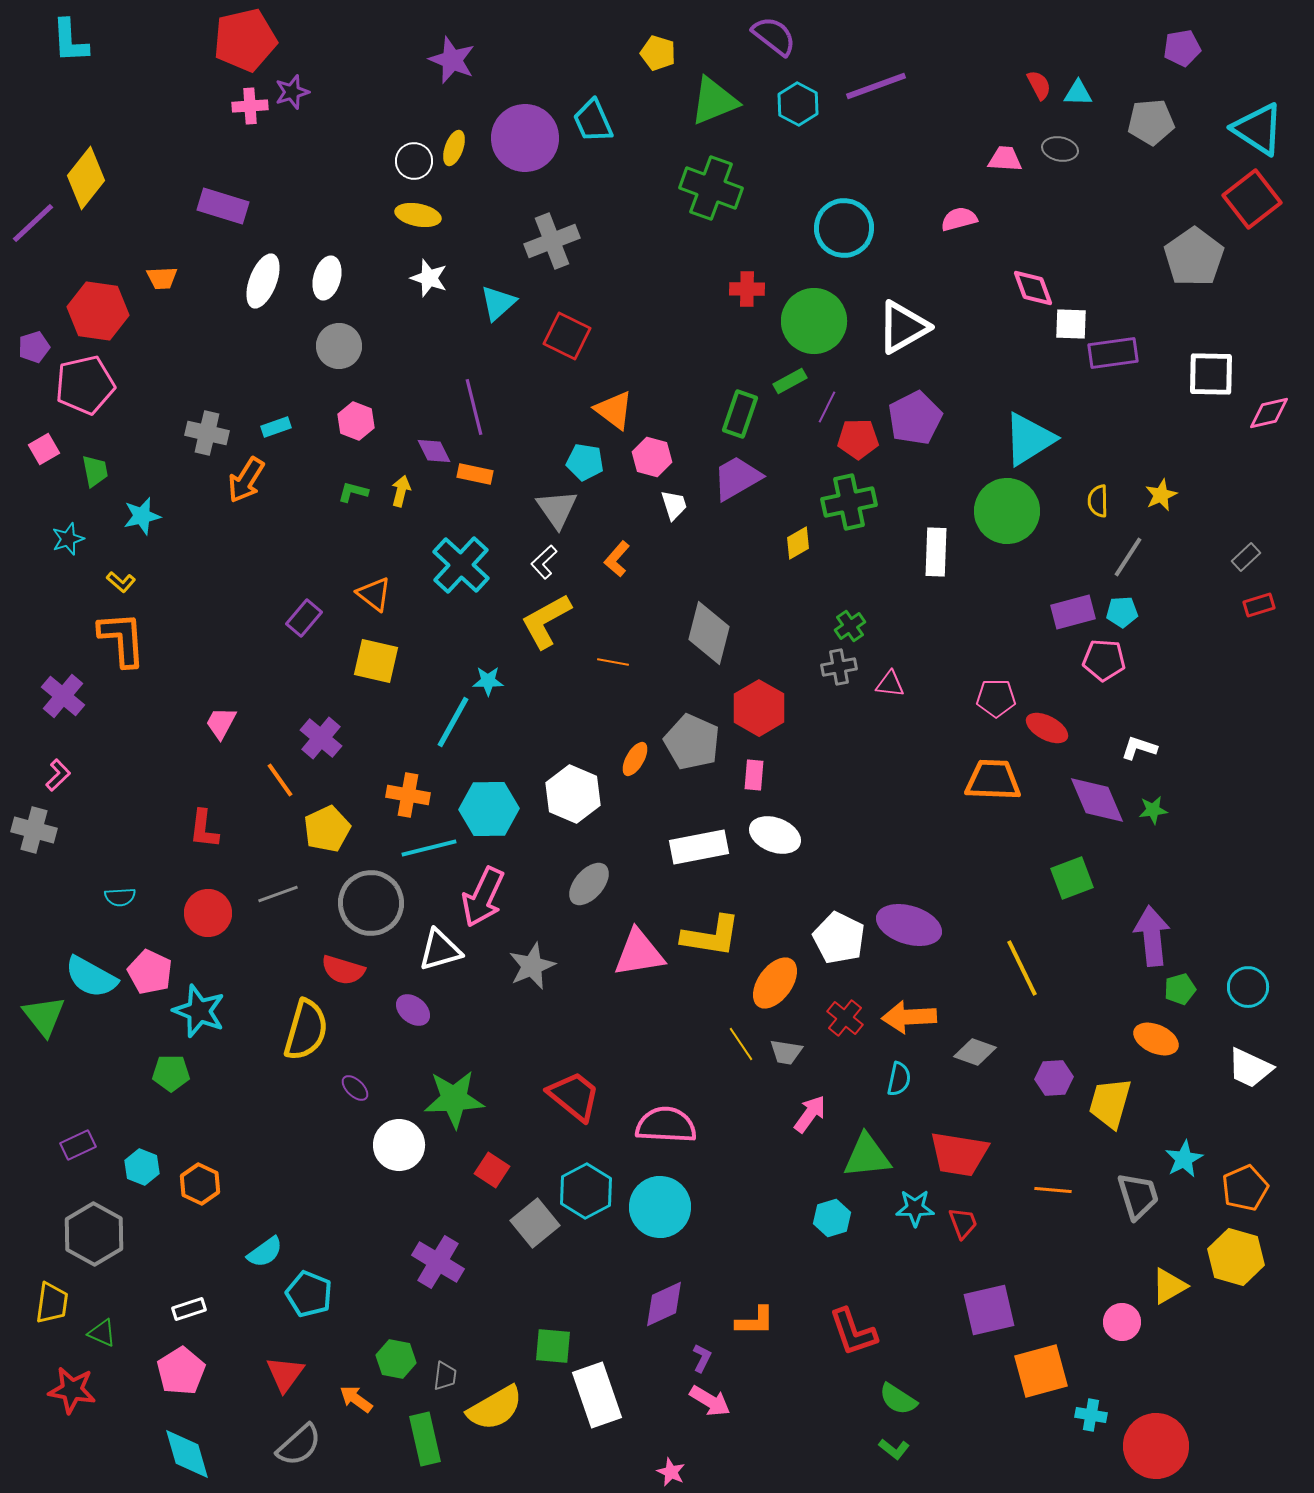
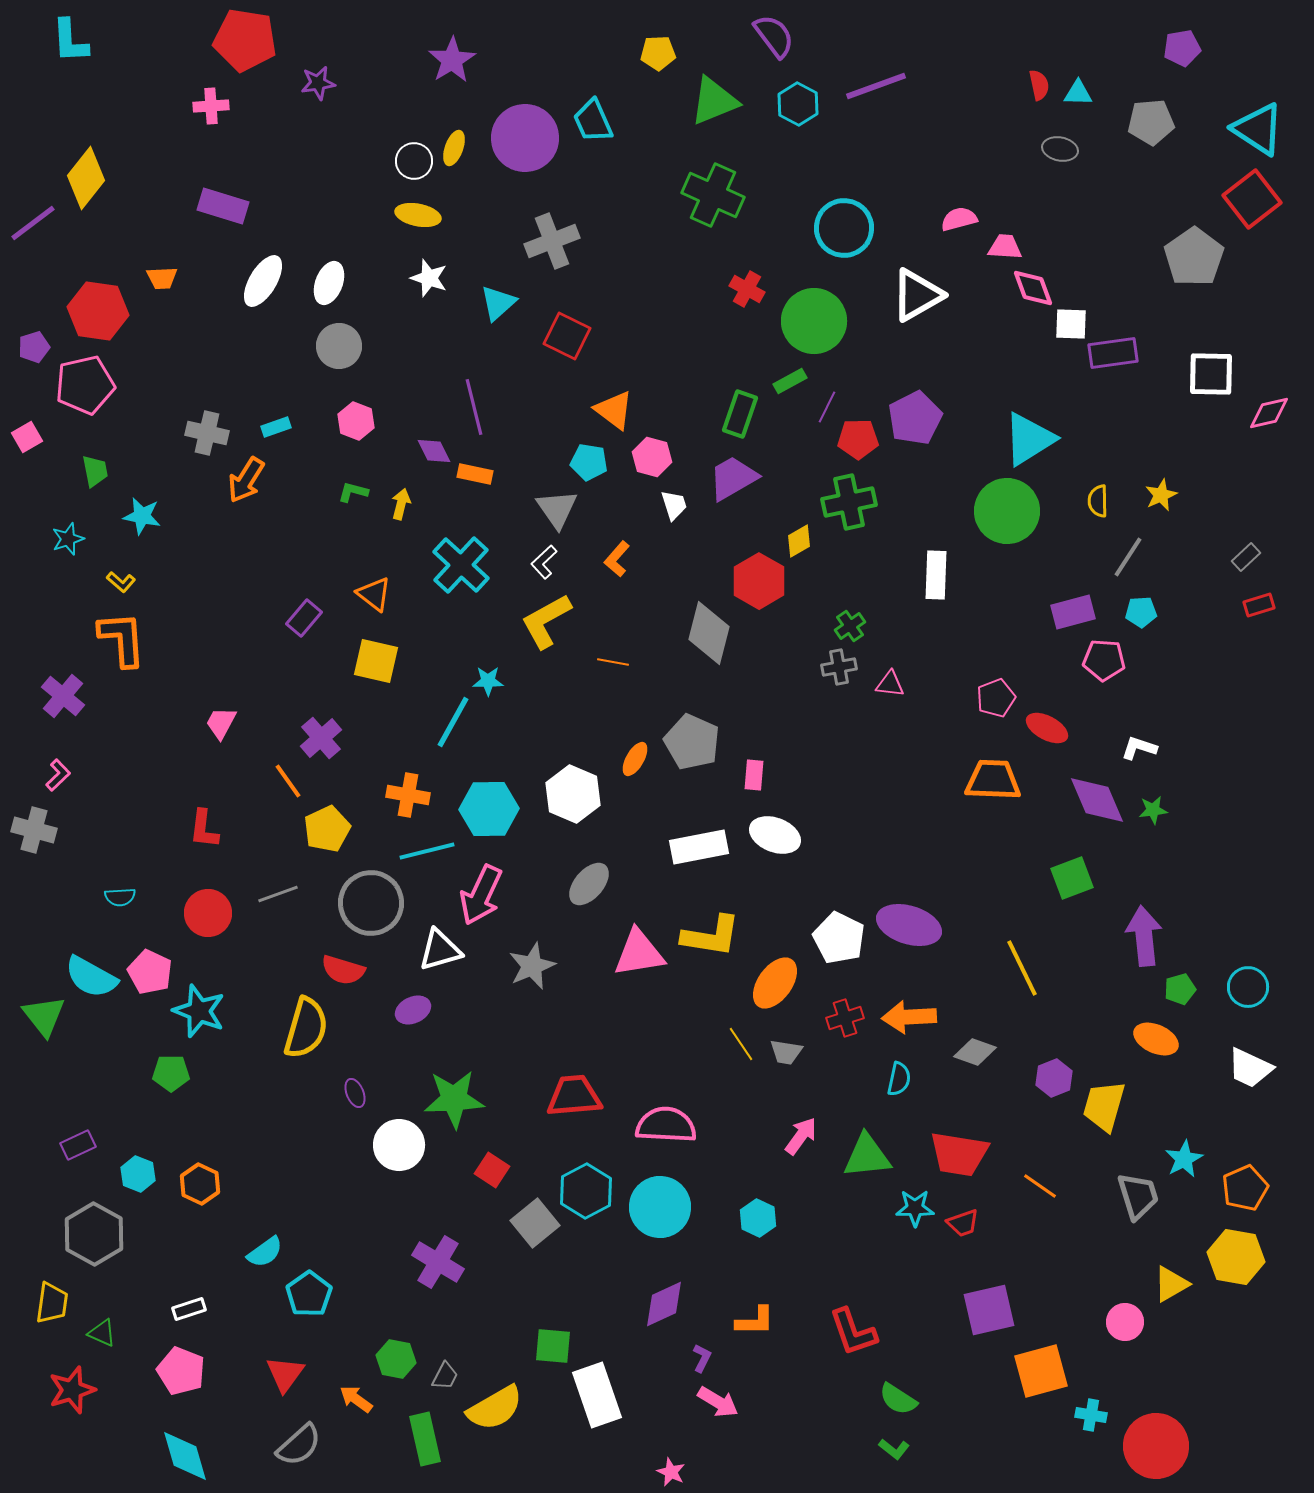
purple semicircle at (774, 36): rotated 15 degrees clockwise
red pentagon at (245, 40): rotated 22 degrees clockwise
yellow pentagon at (658, 53): rotated 20 degrees counterclockwise
purple star at (452, 60): rotated 18 degrees clockwise
red semicircle at (1039, 85): rotated 16 degrees clockwise
purple star at (292, 92): moved 26 px right, 9 px up; rotated 8 degrees clockwise
pink cross at (250, 106): moved 39 px left
pink trapezoid at (1005, 159): moved 88 px down
green cross at (711, 188): moved 2 px right, 7 px down; rotated 4 degrees clockwise
purple line at (33, 223): rotated 6 degrees clockwise
white ellipse at (327, 278): moved 2 px right, 5 px down; rotated 6 degrees clockwise
white ellipse at (263, 281): rotated 10 degrees clockwise
red cross at (747, 289): rotated 28 degrees clockwise
white triangle at (903, 327): moved 14 px right, 32 px up
pink square at (44, 449): moved 17 px left, 12 px up
cyan pentagon at (585, 462): moved 4 px right
purple trapezoid at (737, 478): moved 4 px left
yellow arrow at (401, 491): moved 13 px down
cyan star at (142, 516): rotated 24 degrees clockwise
yellow diamond at (798, 543): moved 1 px right, 2 px up
white rectangle at (936, 552): moved 23 px down
cyan pentagon at (1122, 612): moved 19 px right
pink pentagon at (996, 698): rotated 21 degrees counterclockwise
red hexagon at (759, 708): moved 127 px up
purple cross at (321, 738): rotated 9 degrees clockwise
orange line at (280, 780): moved 8 px right, 1 px down
cyan line at (429, 848): moved 2 px left, 3 px down
pink arrow at (483, 897): moved 2 px left, 2 px up
purple arrow at (1152, 936): moved 8 px left
purple ellipse at (413, 1010): rotated 64 degrees counterclockwise
red cross at (845, 1018): rotated 33 degrees clockwise
yellow semicircle at (306, 1030): moved 2 px up
purple hexagon at (1054, 1078): rotated 18 degrees counterclockwise
purple ellipse at (355, 1088): moved 5 px down; rotated 24 degrees clockwise
red trapezoid at (574, 1096): rotated 44 degrees counterclockwise
yellow trapezoid at (1110, 1103): moved 6 px left, 3 px down
pink arrow at (810, 1114): moved 9 px left, 22 px down
cyan hexagon at (142, 1167): moved 4 px left, 7 px down
orange line at (1053, 1190): moved 13 px left, 4 px up; rotated 30 degrees clockwise
cyan hexagon at (832, 1218): moved 74 px left; rotated 18 degrees counterclockwise
red trapezoid at (963, 1223): rotated 92 degrees clockwise
yellow hexagon at (1236, 1257): rotated 6 degrees counterclockwise
yellow triangle at (1169, 1286): moved 2 px right, 2 px up
cyan pentagon at (309, 1294): rotated 15 degrees clockwise
pink circle at (1122, 1322): moved 3 px right
pink pentagon at (181, 1371): rotated 18 degrees counterclockwise
gray trapezoid at (445, 1376): rotated 20 degrees clockwise
red star at (72, 1390): rotated 27 degrees counterclockwise
pink arrow at (710, 1401): moved 8 px right, 1 px down
cyan diamond at (187, 1454): moved 2 px left, 2 px down
